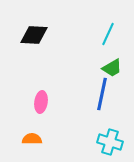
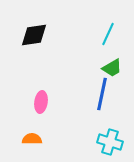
black diamond: rotated 12 degrees counterclockwise
